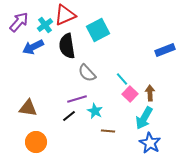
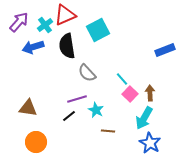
blue arrow: rotated 10 degrees clockwise
cyan star: moved 1 px right, 1 px up
